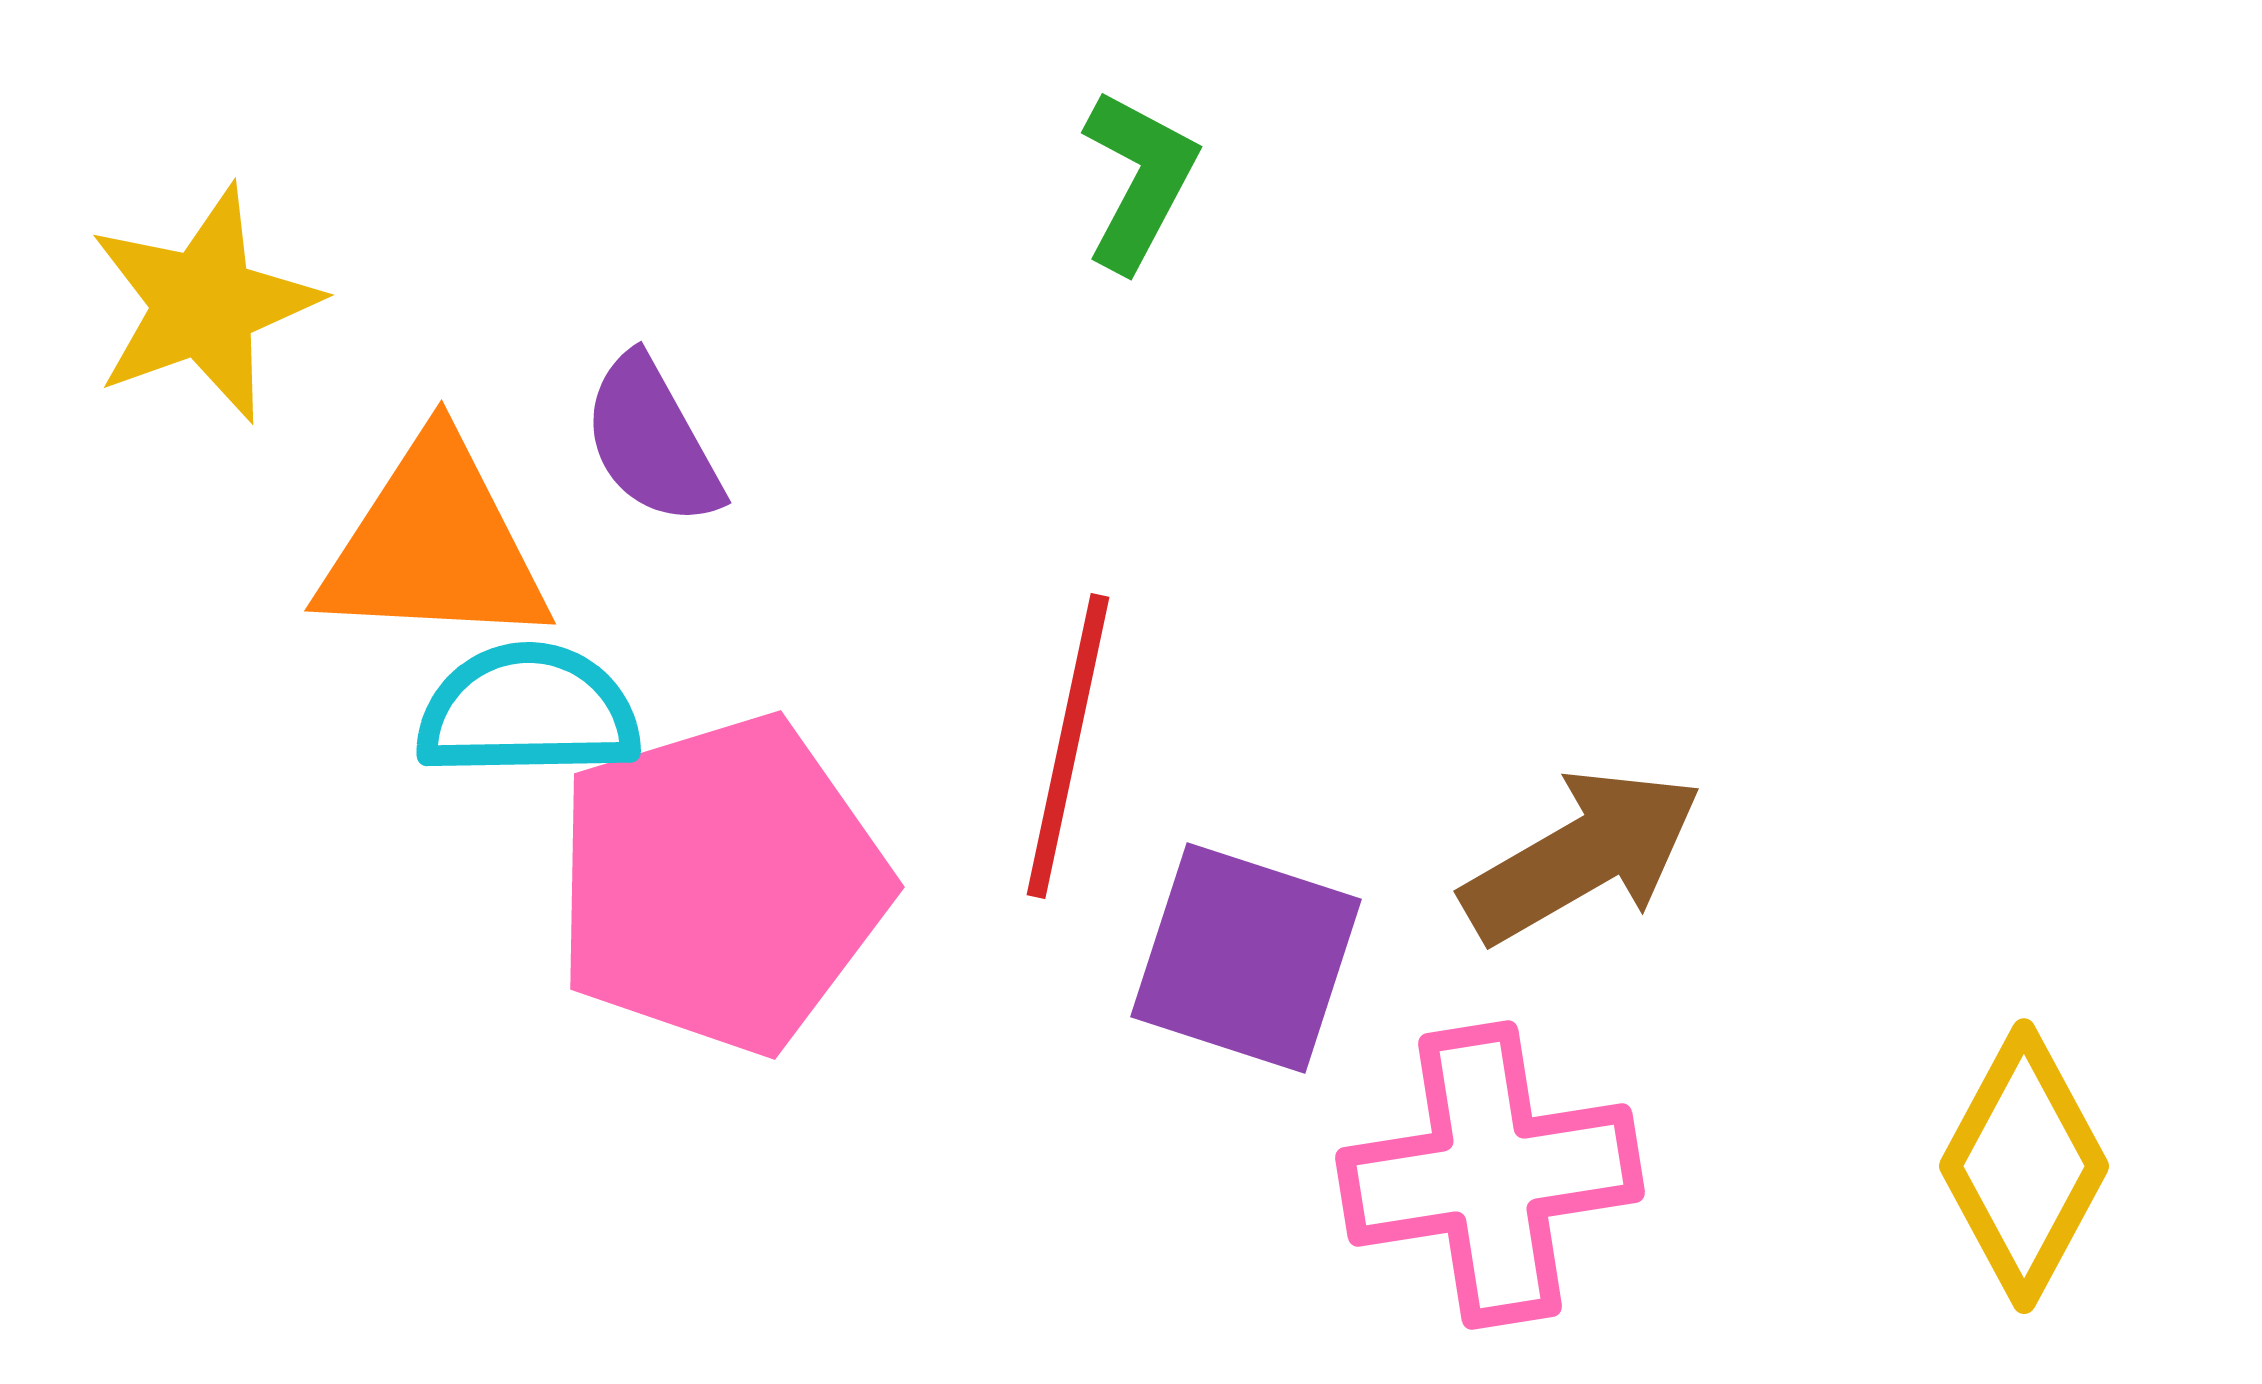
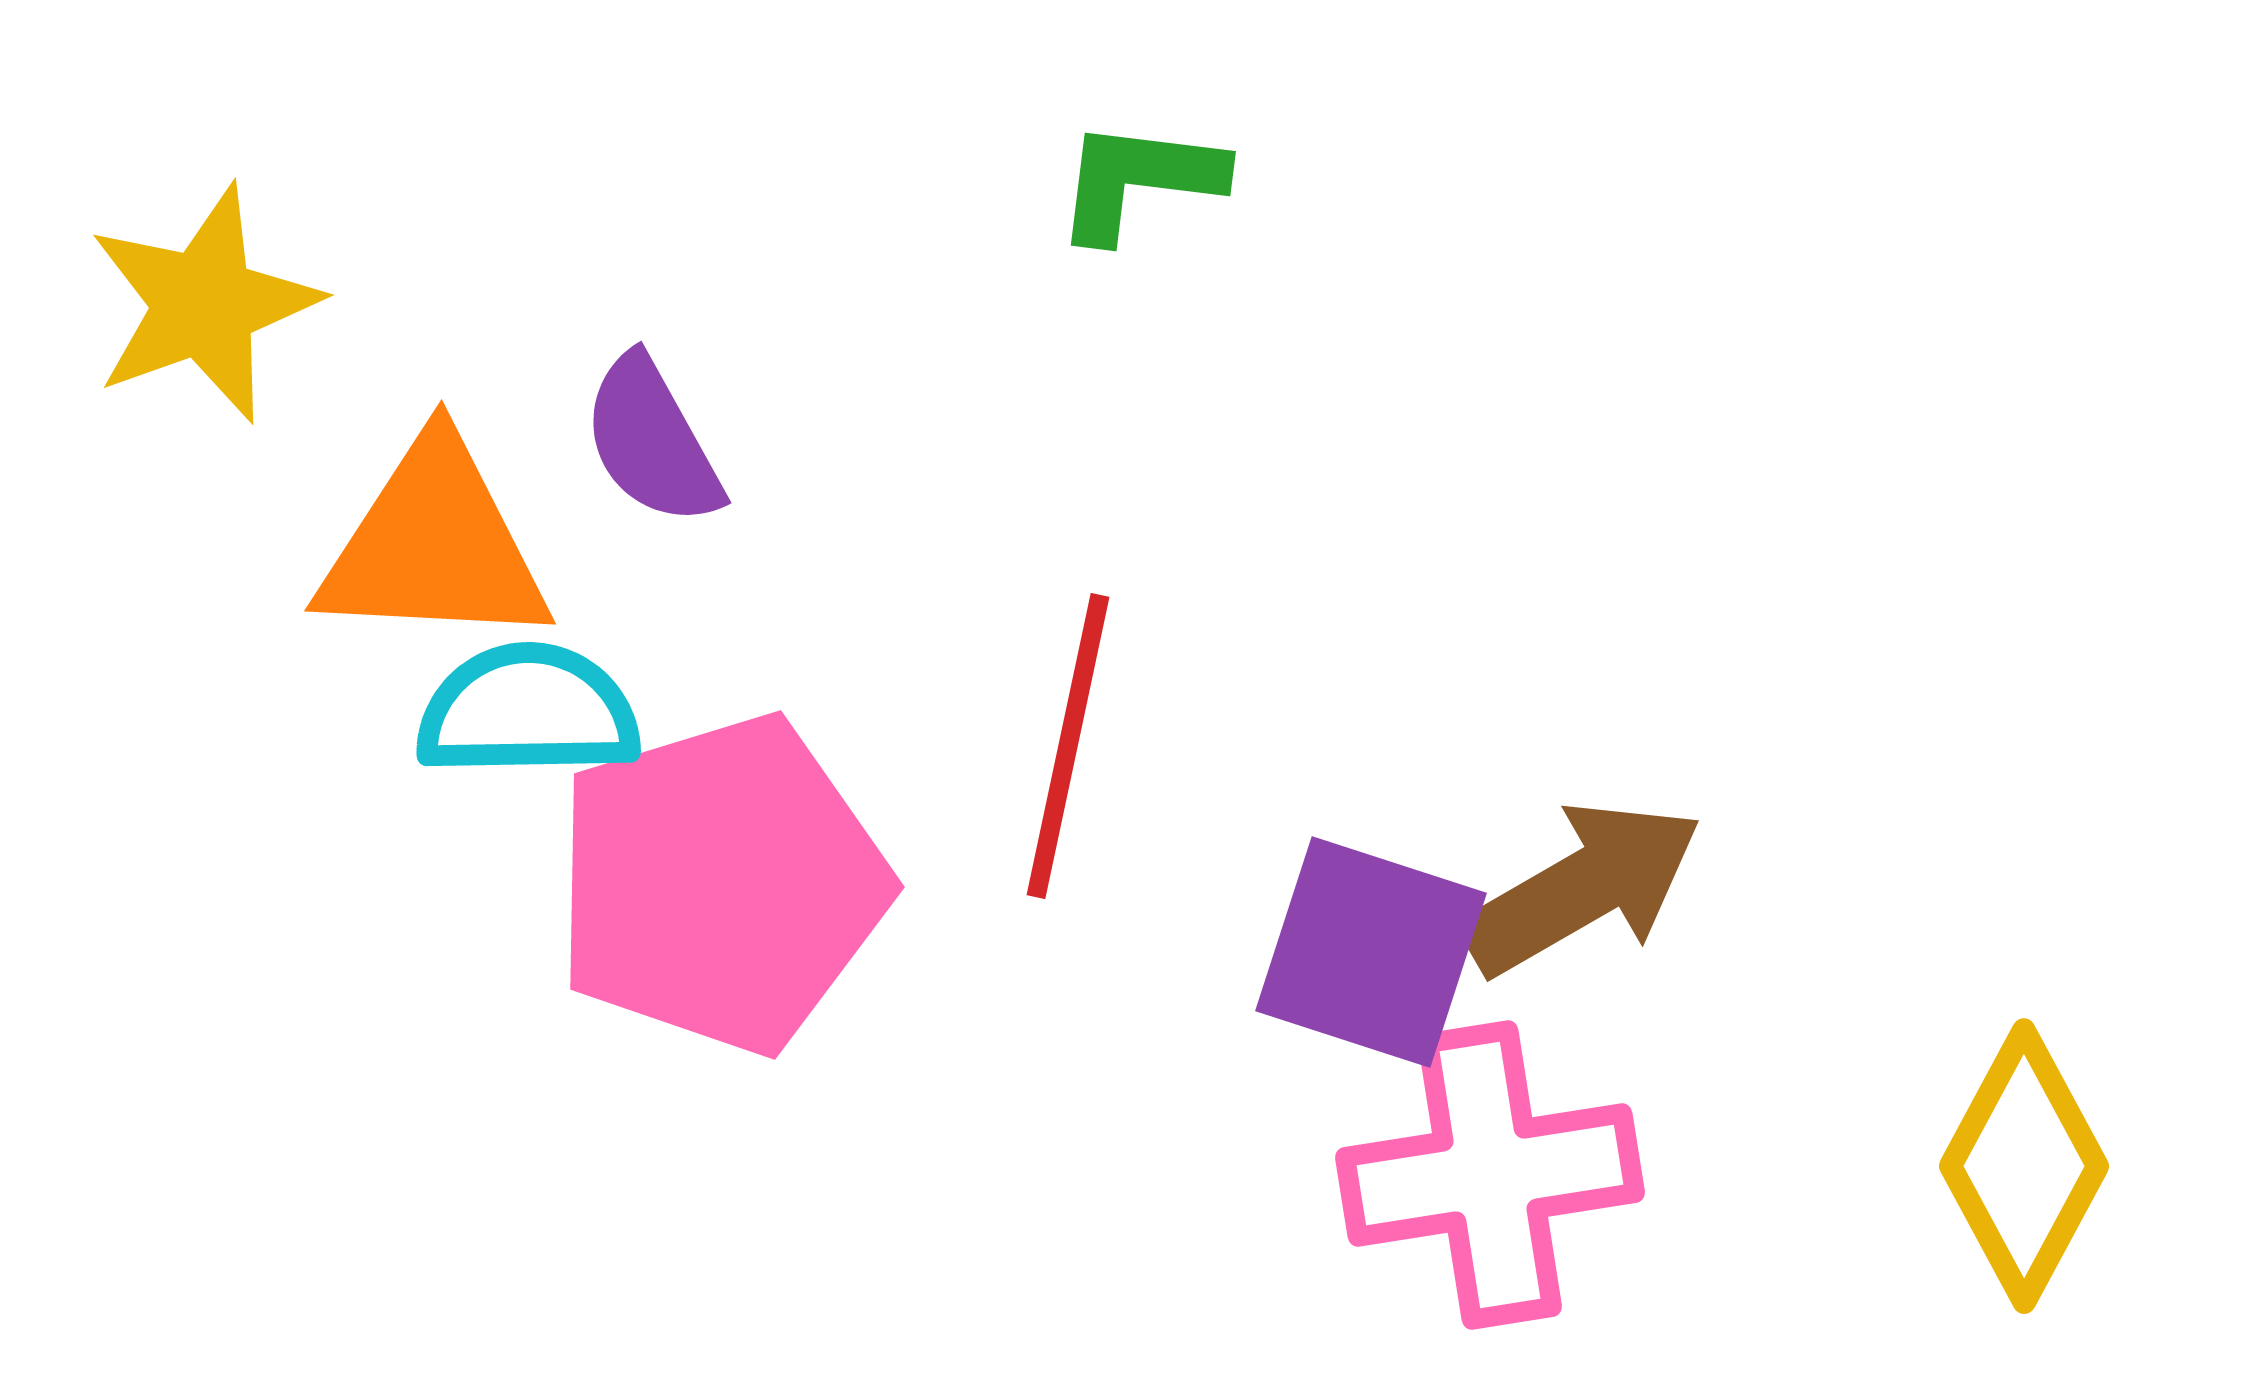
green L-shape: rotated 111 degrees counterclockwise
brown arrow: moved 32 px down
purple square: moved 125 px right, 6 px up
